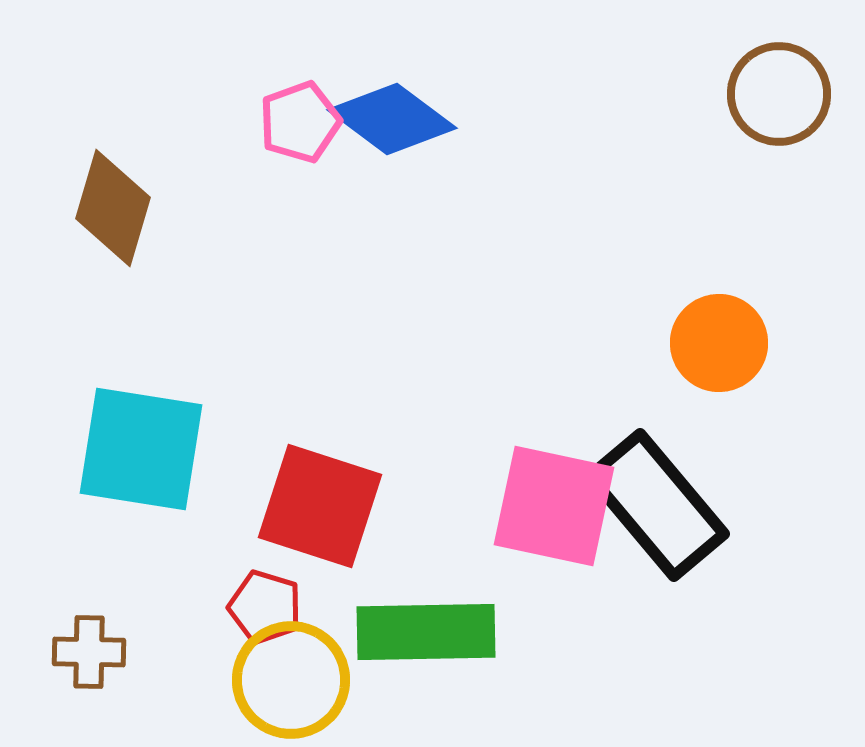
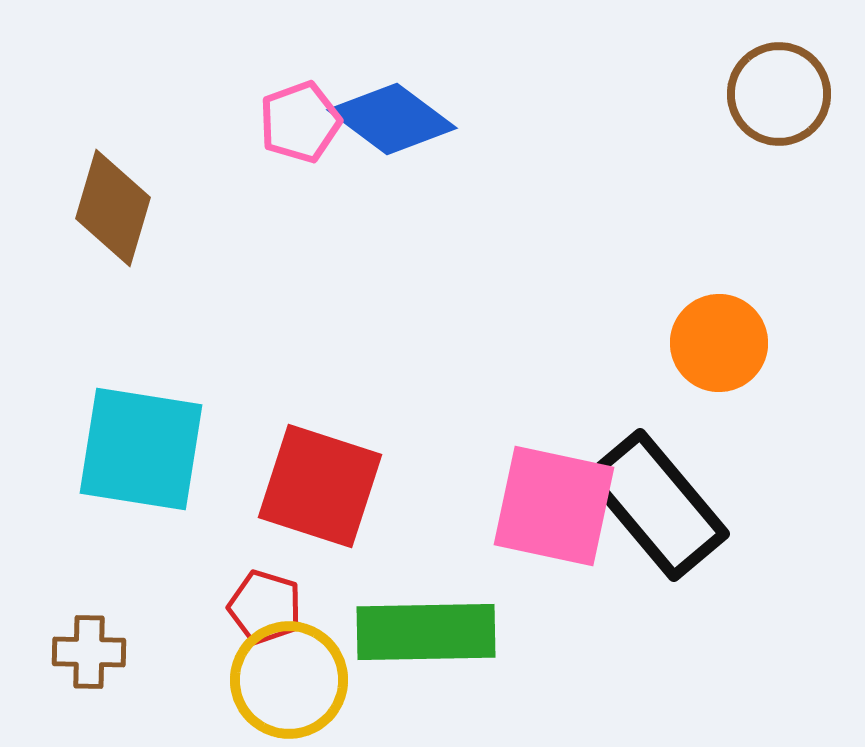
red square: moved 20 px up
yellow circle: moved 2 px left
